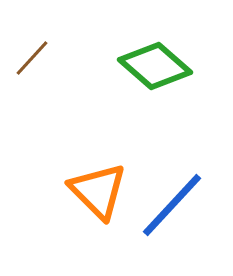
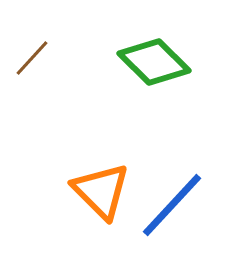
green diamond: moved 1 px left, 4 px up; rotated 4 degrees clockwise
orange triangle: moved 3 px right
